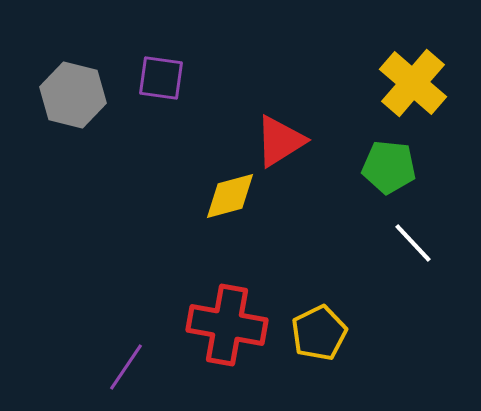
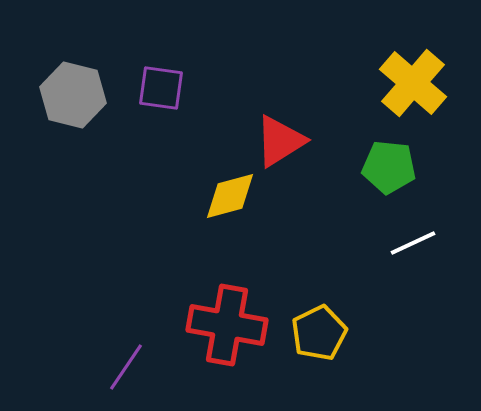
purple square: moved 10 px down
white line: rotated 72 degrees counterclockwise
